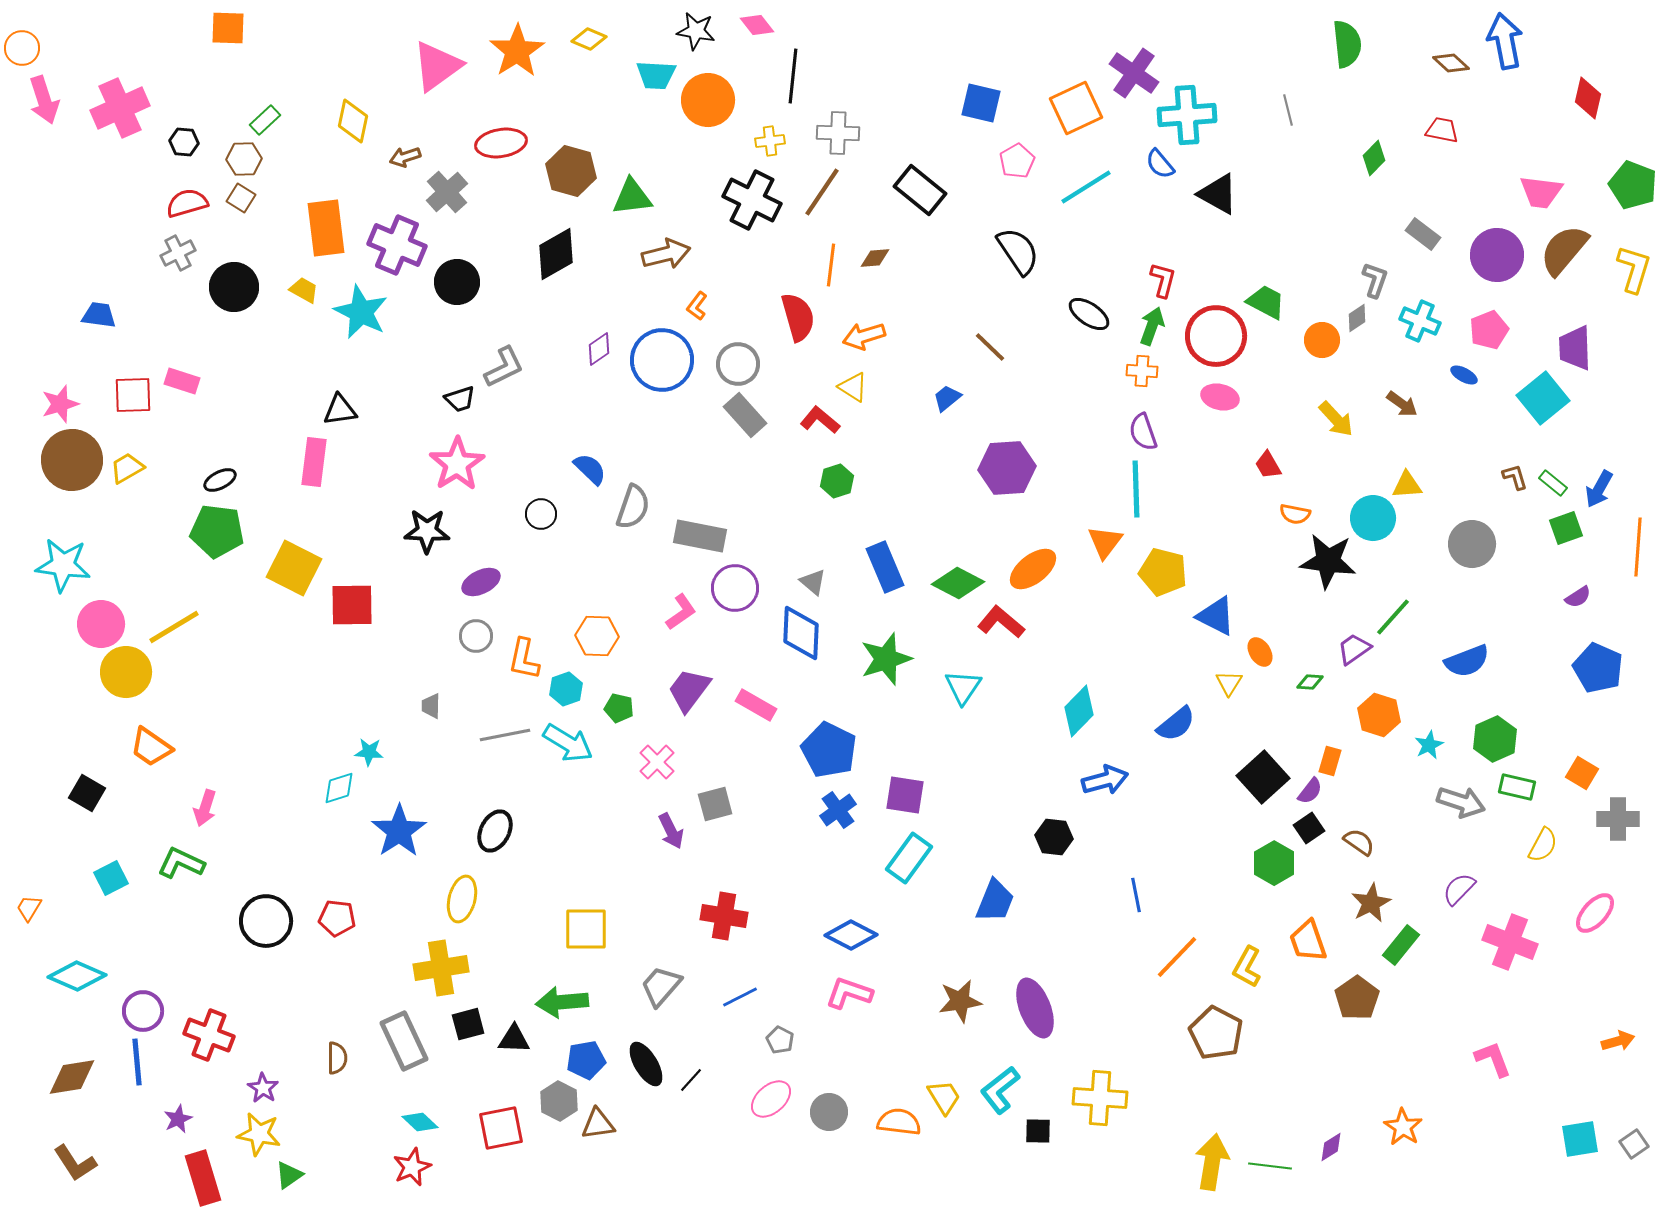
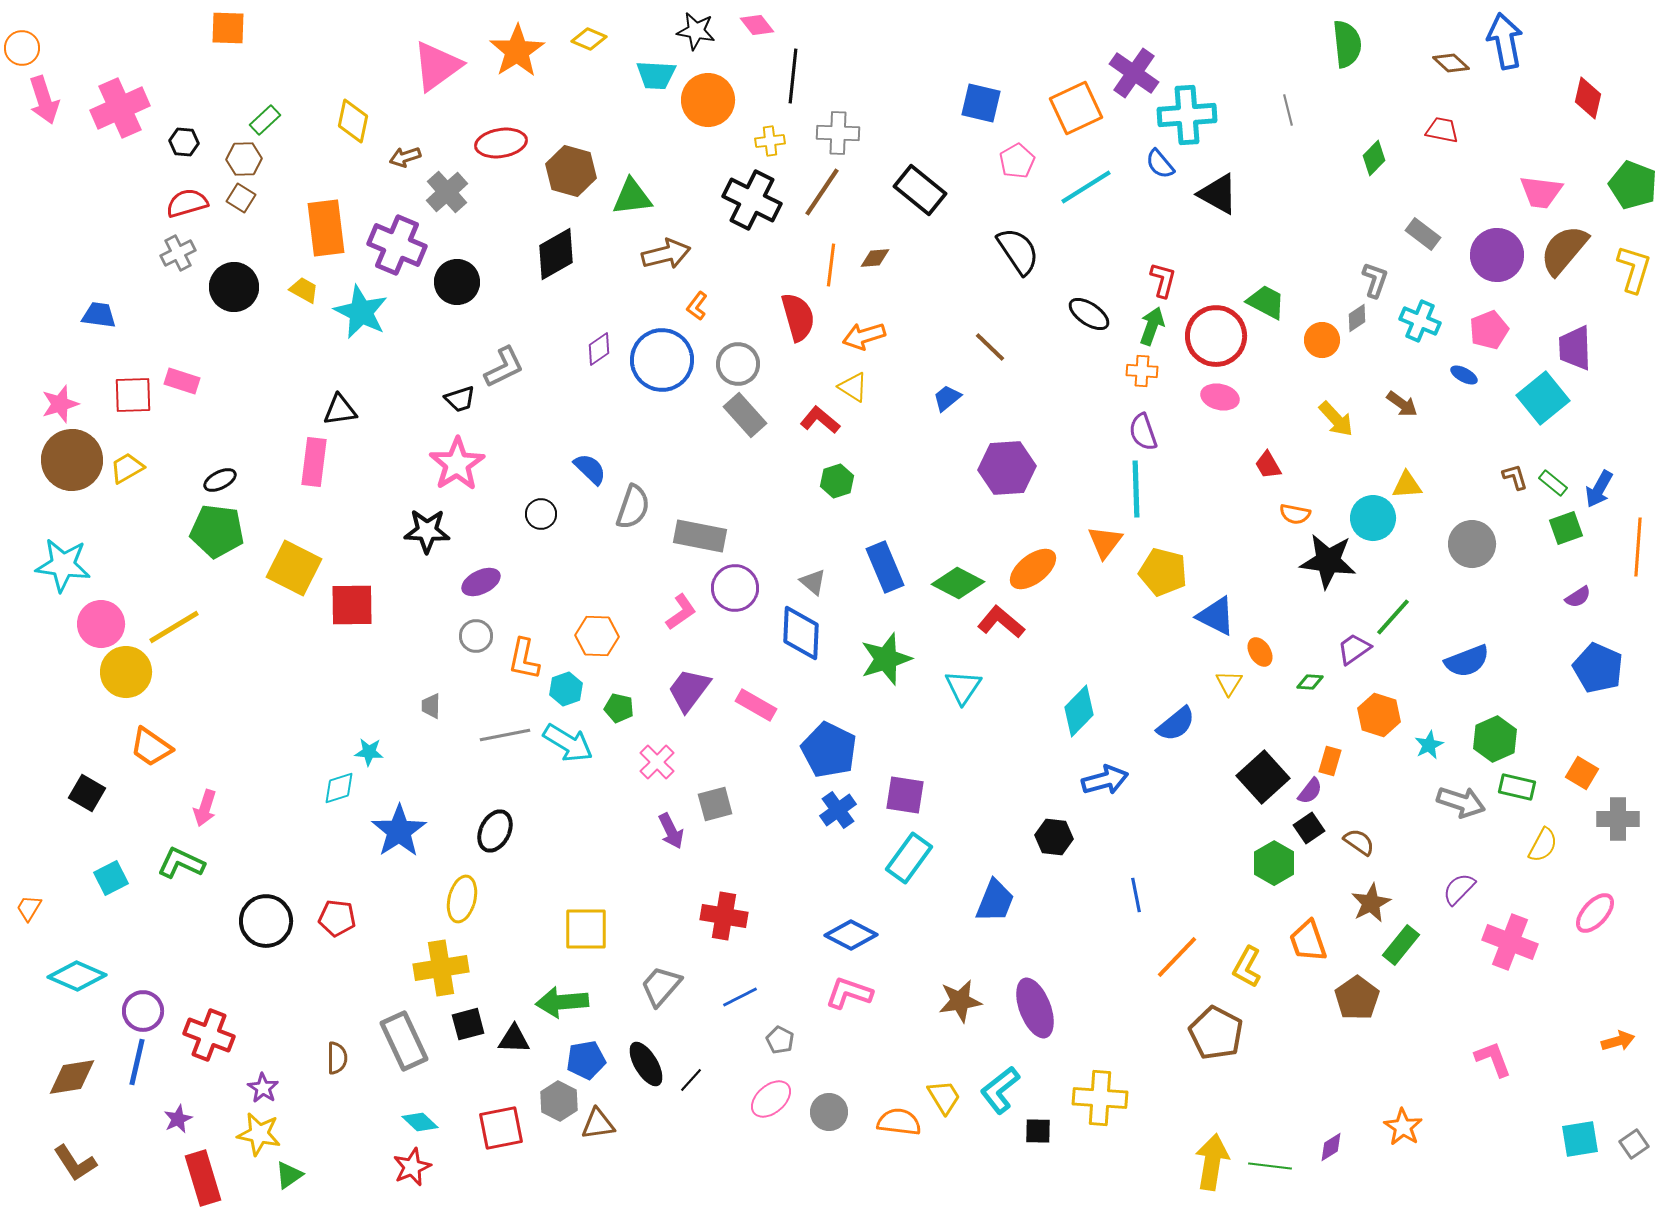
blue line at (137, 1062): rotated 18 degrees clockwise
